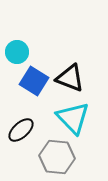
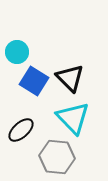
black triangle: rotated 24 degrees clockwise
